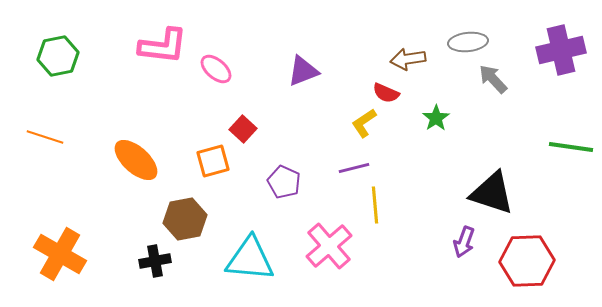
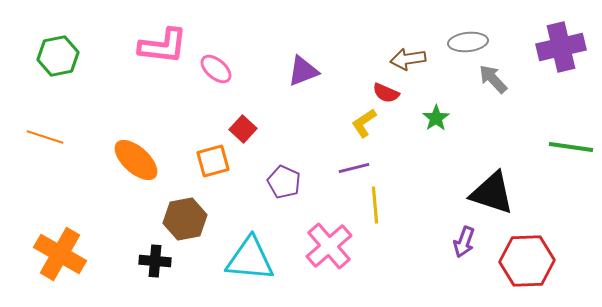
purple cross: moved 3 px up
black cross: rotated 16 degrees clockwise
